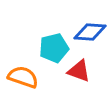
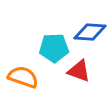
cyan pentagon: rotated 12 degrees clockwise
